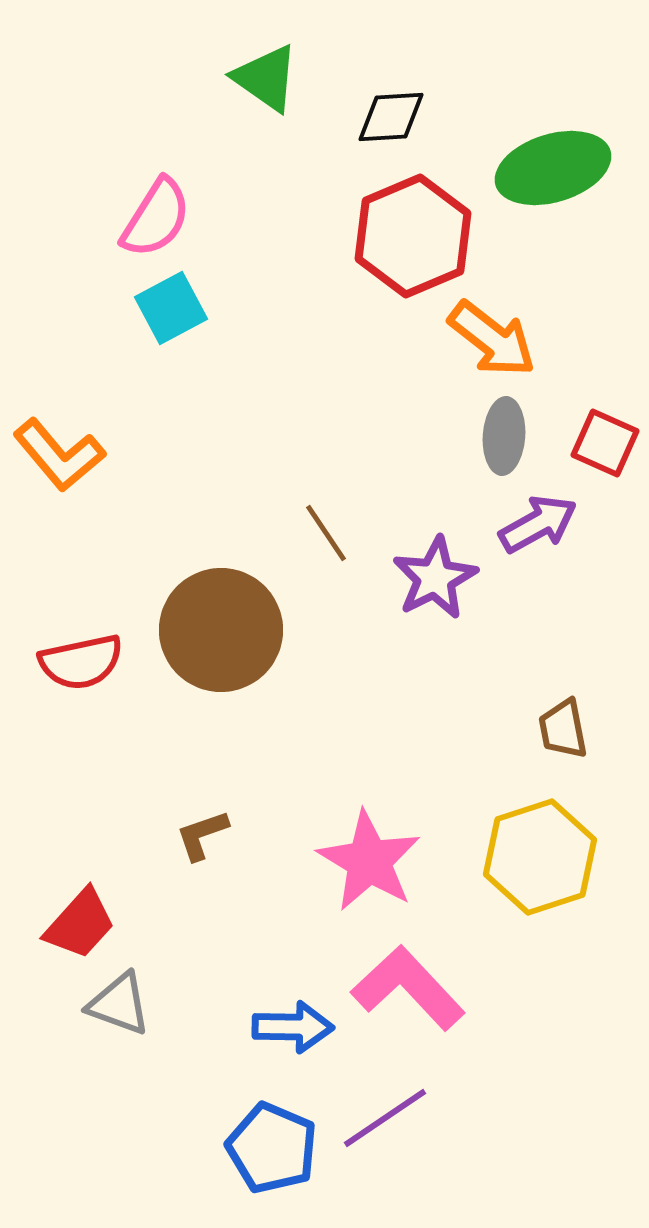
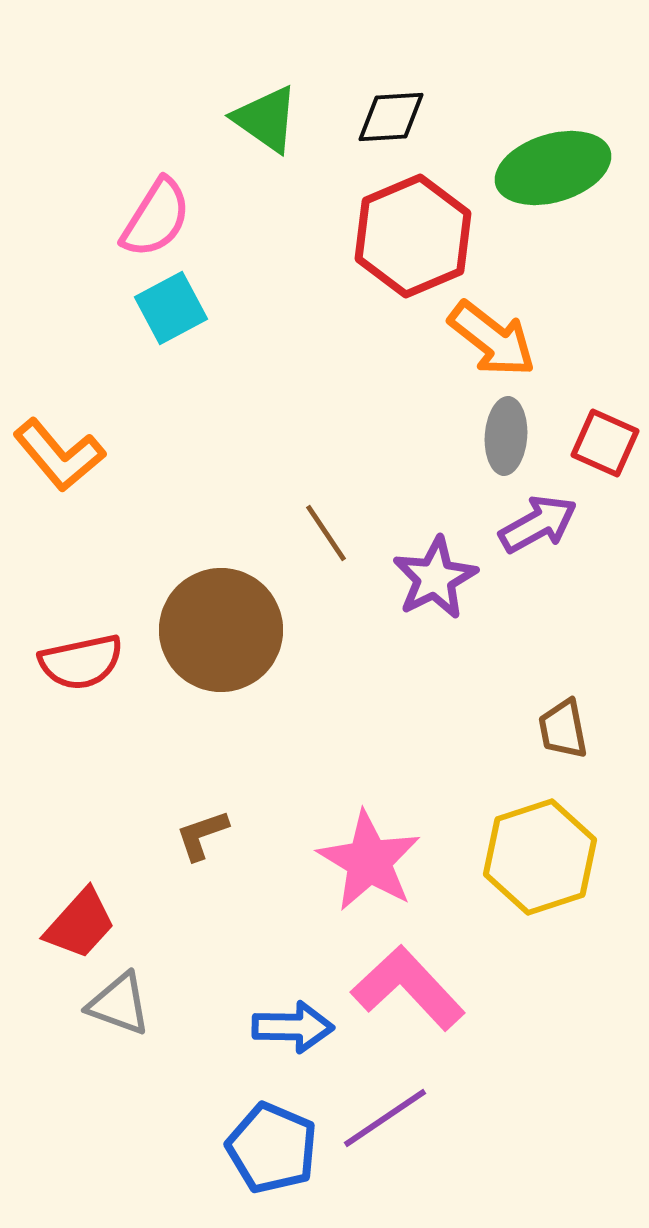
green triangle: moved 41 px down
gray ellipse: moved 2 px right
